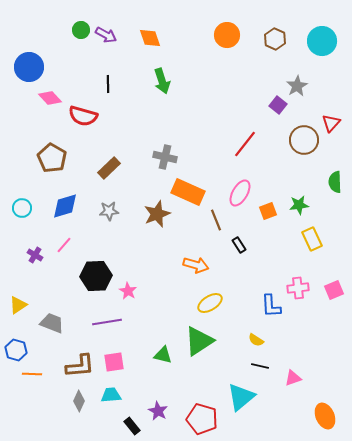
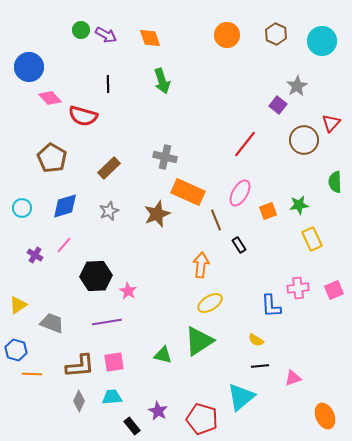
brown hexagon at (275, 39): moved 1 px right, 5 px up
gray star at (109, 211): rotated 18 degrees counterclockwise
orange arrow at (196, 265): moved 5 px right; rotated 100 degrees counterclockwise
black line at (260, 366): rotated 18 degrees counterclockwise
cyan trapezoid at (111, 395): moved 1 px right, 2 px down
